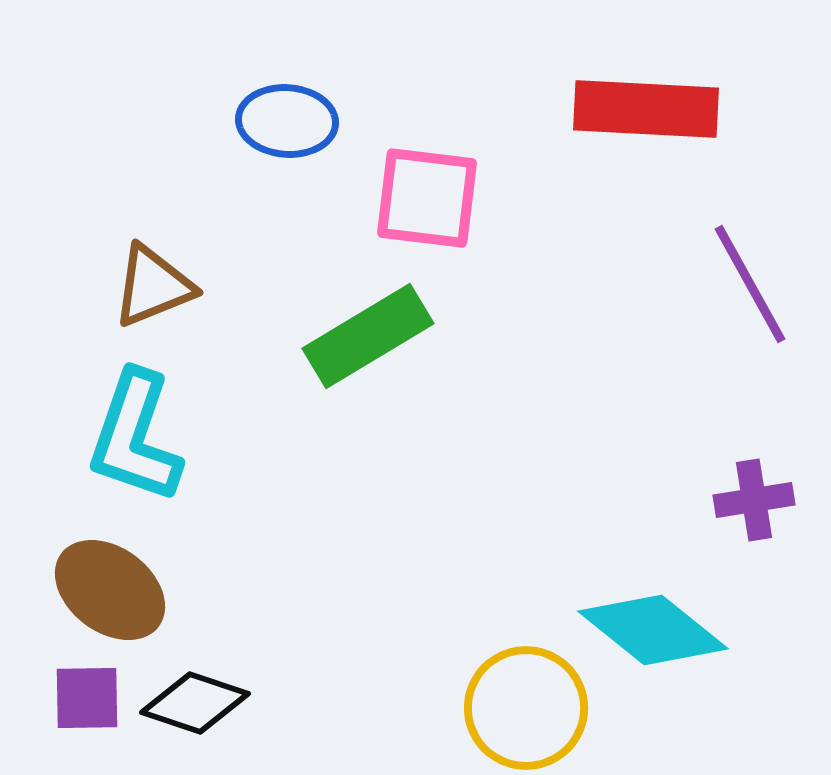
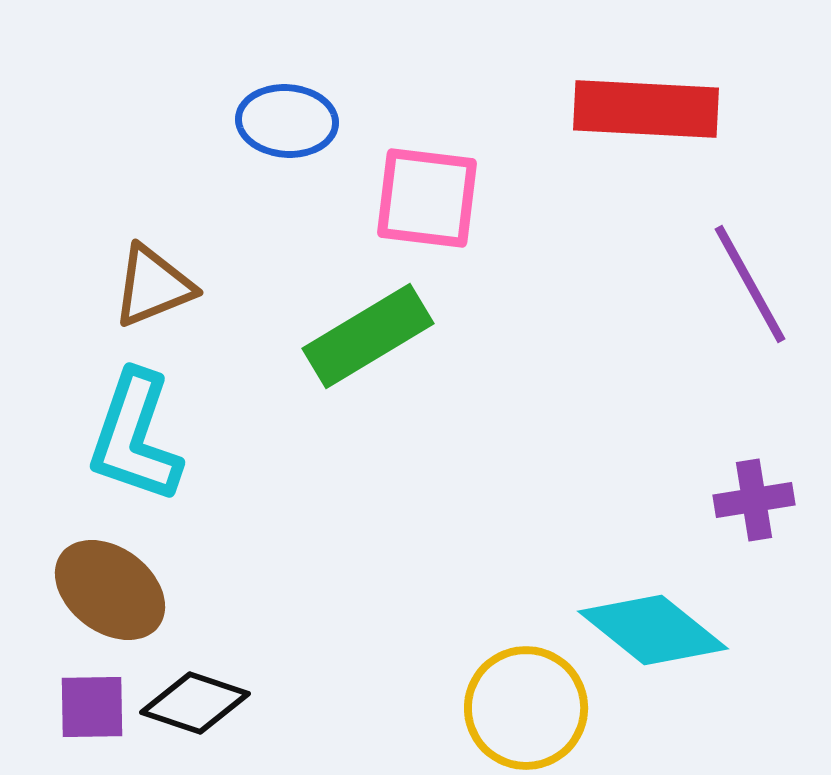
purple square: moved 5 px right, 9 px down
